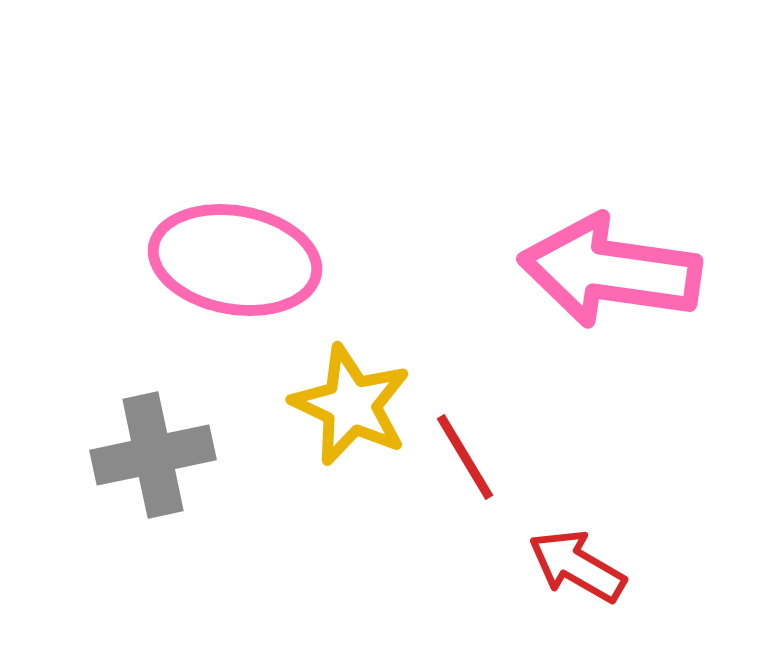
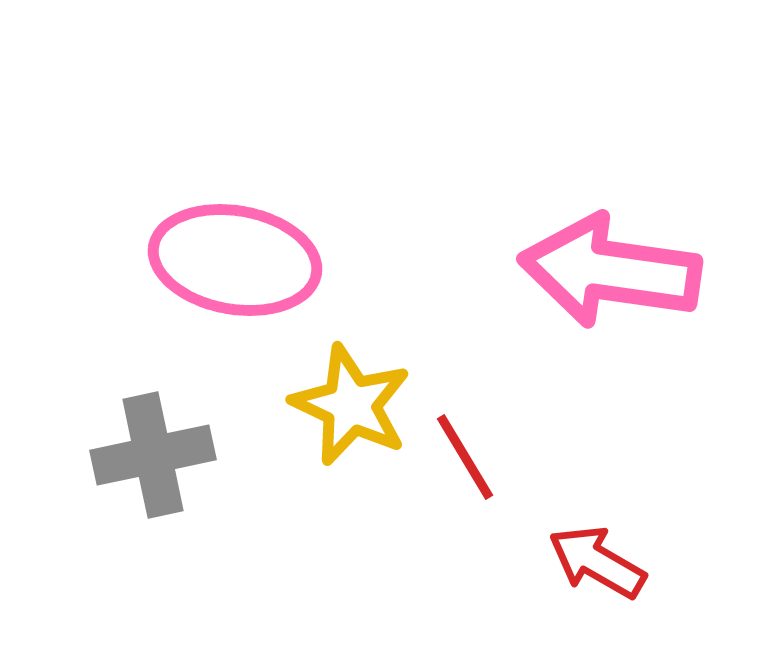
red arrow: moved 20 px right, 4 px up
